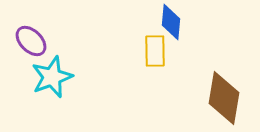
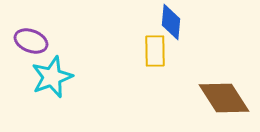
purple ellipse: rotated 24 degrees counterclockwise
brown diamond: rotated 42 degrees counterclockwise
